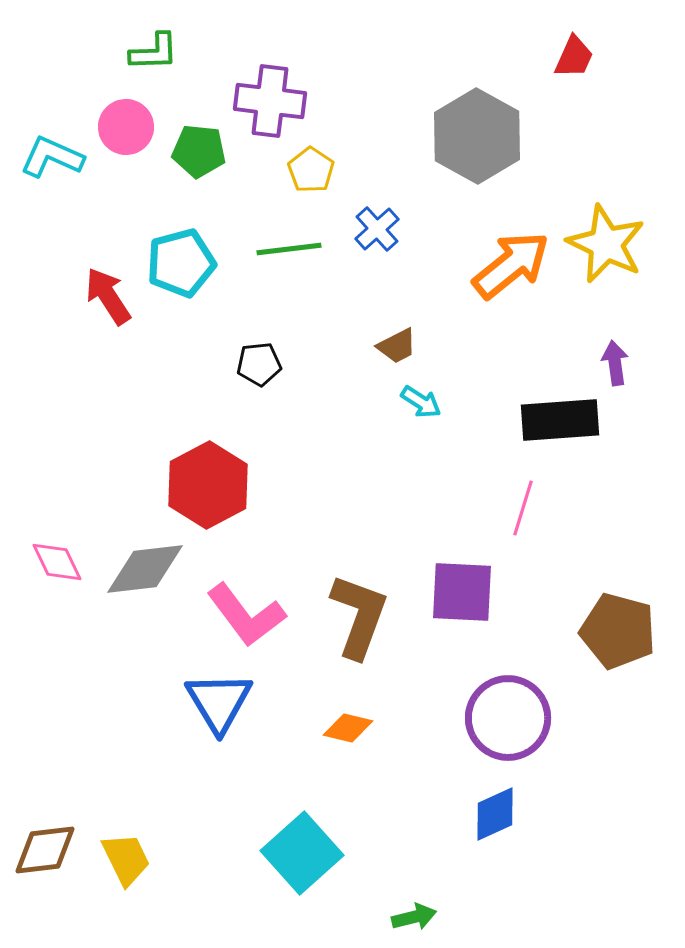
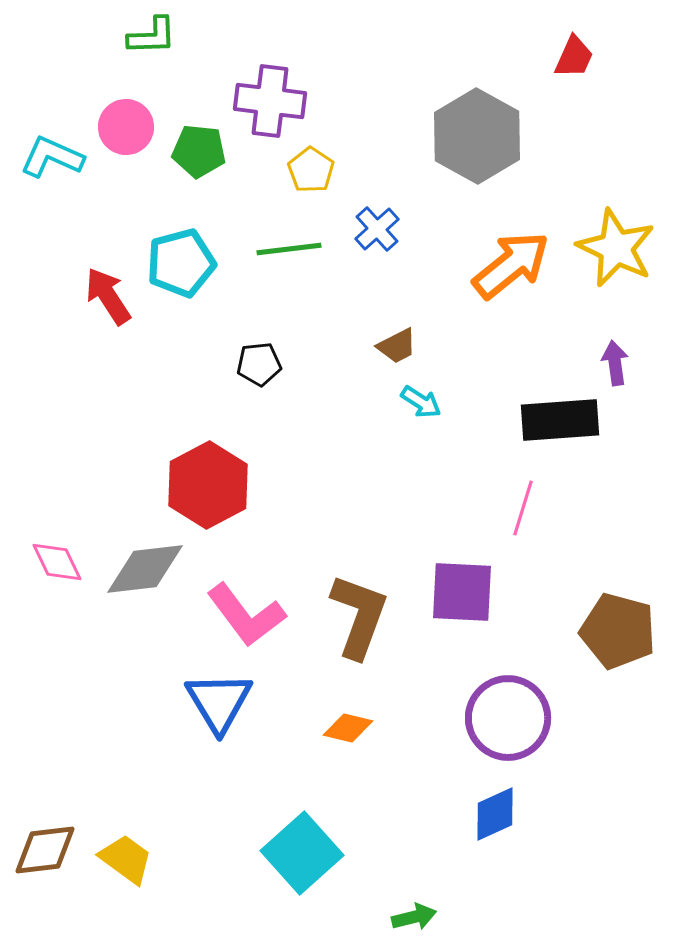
green L-shape: moved 2 px left, 16 px up
yellow star: moved 10 px right, 4 px down
yellow trapezoid: rotated 28 degrees counterclockwise
